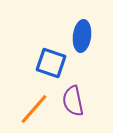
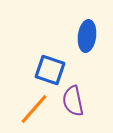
blue ellipse: moved 5 px right
blue square: moved 1 px left, 7 px down
